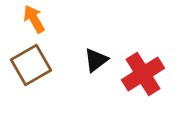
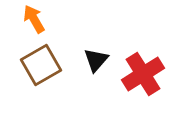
black triangle: rotated 12 degrees counterclockwise
brown square: moved 10 px right
